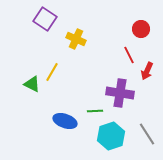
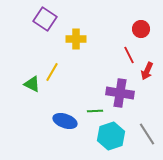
yellow cross: rotated 24 degrees counterclockwise
